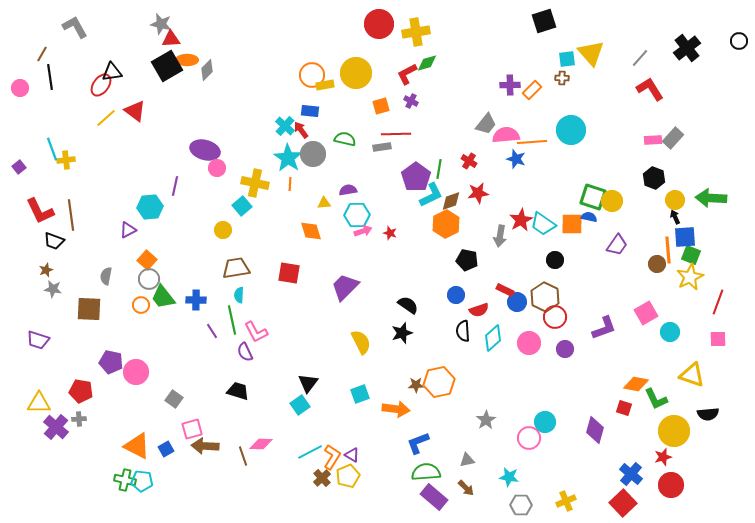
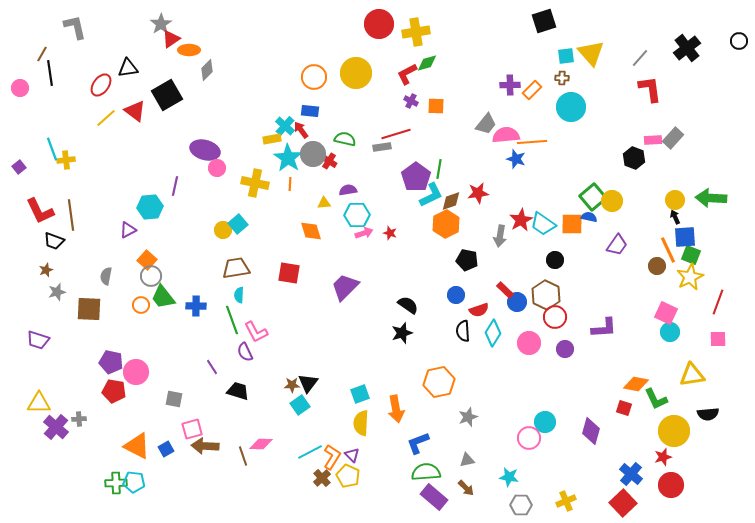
gray star at (161, 24): rotated 25 degrees clockwise
gray L-shape at (75, 27): rotated 16 degrees clockwise
red triangle at (171, 39): rotated 30 degrees counterclockwise
cyan square at (567, 59): moved 1 px left, 3 px up
orange ellipse at (187, 60): moved 2 px right, 10 px up
black square at (167, 66): moved 29 px down
black triangle at (112, 72): moved 16 px right, 4 px up
orange circle at (312, 75): moved 2 px right, 2 px down
black line at (50, 77): moved 4 px up
yellow rectangle at (325, 85): moved 53 px left, 54 px down
red L-shape at (650, 89): rotated 24 degrees clockwise
orange square at (381, 106): moved 55 px right; rotated 18 degrees clockwise
cyan circle at (571, 130): moved 23 px up
red line at (396, 134): rotated 16 degrees counterclockwise
red cross at (469, 161): moved 140 px left
black hexagon at (654, 178): moved 20 px left, 20 px up
green square at (593, 197): rotated 32 degrees clockwise
cyan square at (242, 206): moved 4 px left, 18 px down
pink arrow at (363, 231): moved 1 px right, 2 px down
orange line at (668, 250): rotated 20 degrees counterclockwise
brown circle at (657, 264): moved 2 px down
gray circle at (149, 279): moved 2 px right, 3 px up
gray star at (53, 289): moved 4 px right, 3 px down; rotated 24 degrees counterclockwise
red rectangle at (505, 290): rotated 18 degrees clockwise
brown hexagon at (545, 297): moved 1 px right, 2 px up
blue cross at (196, 300): moved 6 px down
pink square at (646, 313): moved 20 px right; rotated 35 degrees counterclockwise
green line at (232, 320): rotated 8 degrees counterclockwise
purple L-shape at (604, 328): rotated 16 degrees clockwise
purple line at (212, 331): moved 36 px down
cyan diamond at (493, 338): moved 5 px up; rotated 16 degrees counterclockwise
yellow semicircle at (361, 342): moved 81 px down; rotated 150 degrees counterclockwise
yellow triangle at (692, 375): rotated 28 degrees counterclockwise
brown star at (416, 385): moved 124 px left
red pentagon at (81, 391): moved 33 px right
gray square at (174, 399): rotated 24 degrees counterclockwise
orange arrow at (396, 409): rotated 72 degrees clockwise
gray star at (486, 420): moved 18 px left, 3 px up; rotated 12 degrees clockwise
purple diamond at (595, 430): moved 4 px left, 1 px down
purple triangle at (352, 455): rotated 14 degrees clockwise
yellow pentagon at (348, 476): rotated 25 degrees counterclockwise
green cross at (125, 480): moved 9 px left, 3 px down; rotated 15 degrees counterclockwise
cyan pentagon at (142, 481): moved 8 px left, 1 px down
